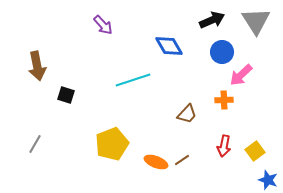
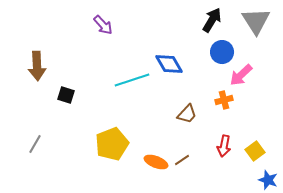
black arrow: rotated 35 degrees counterclockwise
blue diamond: moved 18 px down
brown arrow: rotated 8 degrees clockwise
cyan line: moved 1 px left
orange cross: rotated 12 degrees counterclockwise
